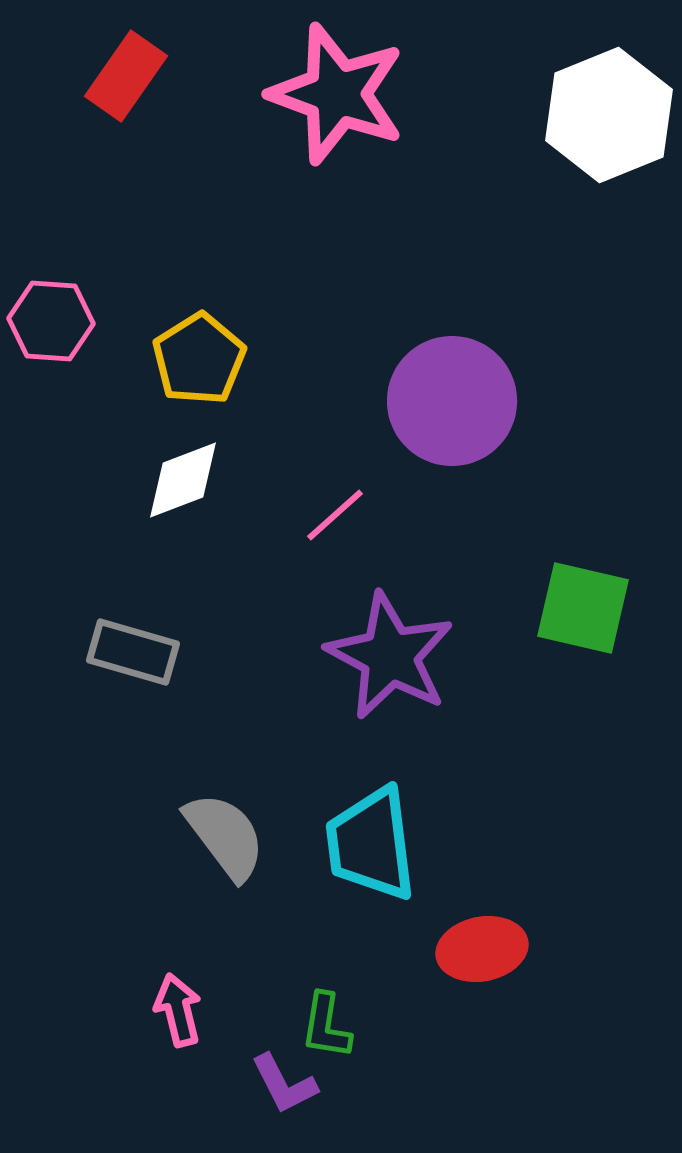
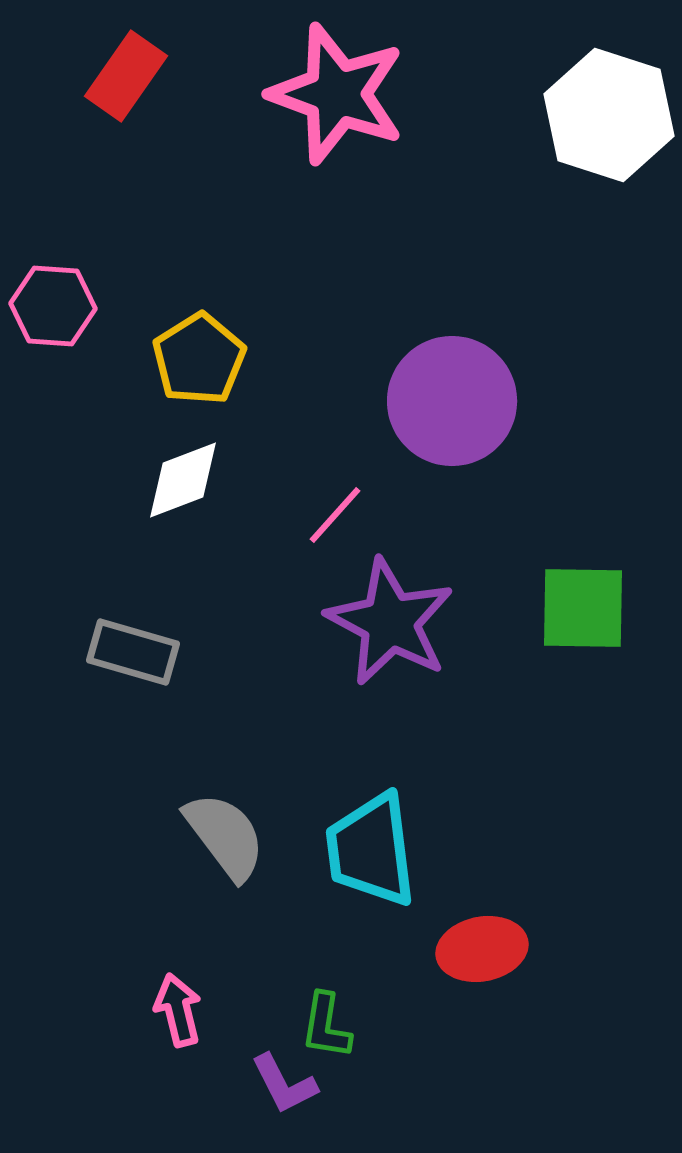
white hexagon: rotated 20 degrees counterclockwise
pink hexagon: moved 2 px right, 15 px up
pink line: rotated 6 degrees counterclockwise
green square: rotated 12 degrees counterclockwise
purple star: moved 34 px up
cyan trapezoid: moved 6 px down
